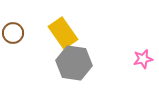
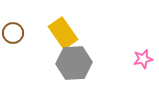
gray hexagon: rotated 12 degrees counterclockwise
